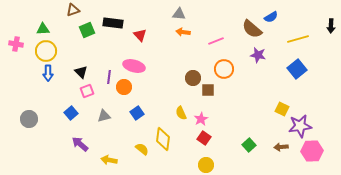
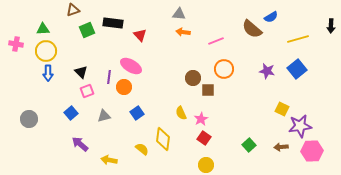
purple star at (258, 55): moved 9 px right, 16 px down
pink ellipse at (134, 66): moved 3 px left; rotated 15 degrees clockwise
